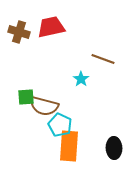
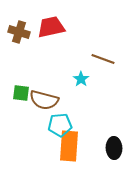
green square: moved 5 px left, 4 px up; rotated 12 degrees clockwise
brown semicircle: moved 6 px up
cyan pentagon: rotated 30 degrees counterclockwise
